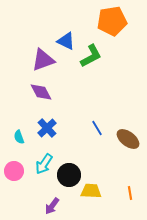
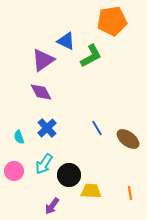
purple triangle: rotated 15 degrees counterclockwise
